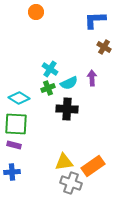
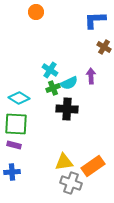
cyan cross: moved 1 px down
purple arrow: moved 1 px left, 2 px up
green cross: moved 5 px right
